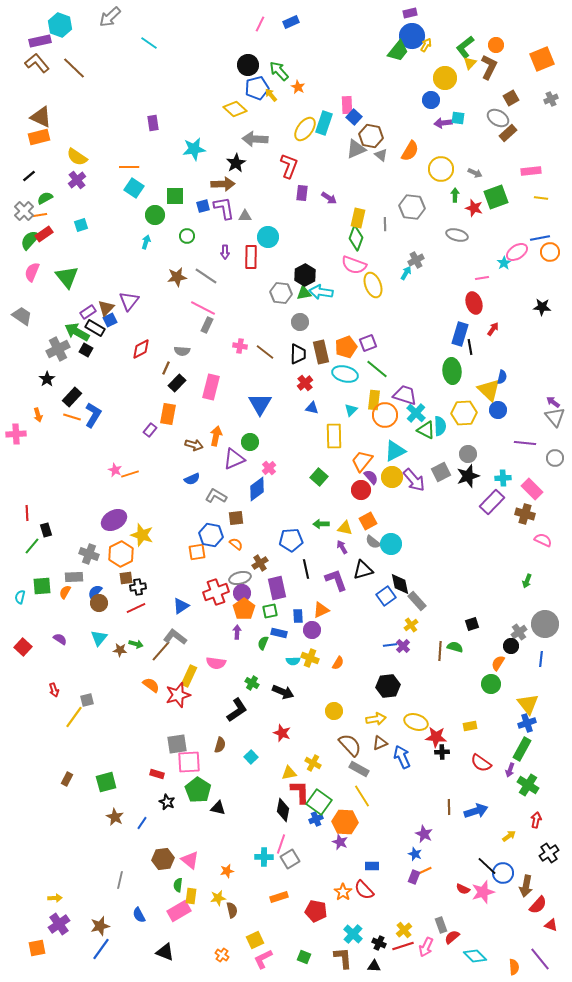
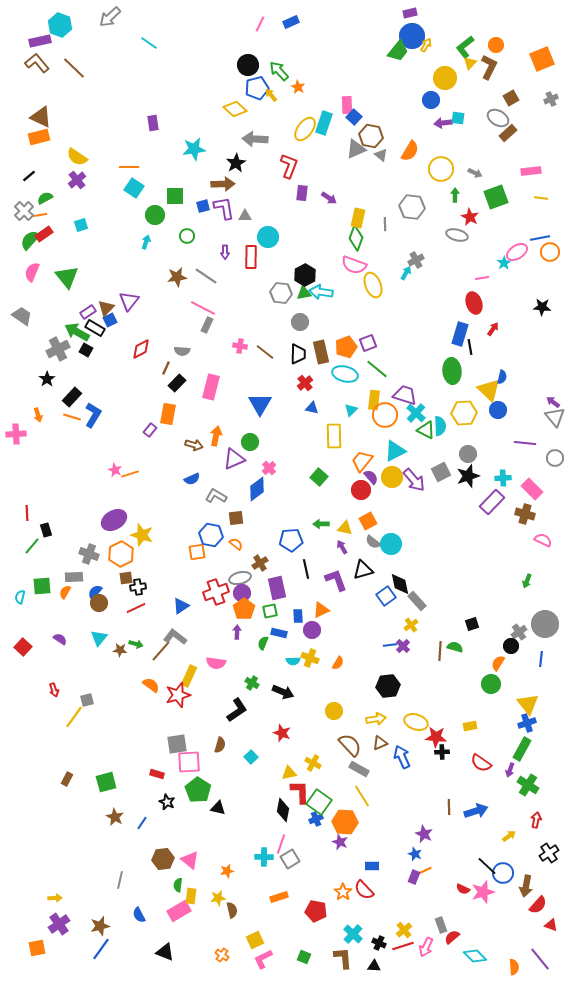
red star at (474, 208): moved 4 px left, 9 px down; rotated 12 degrees clockwise
